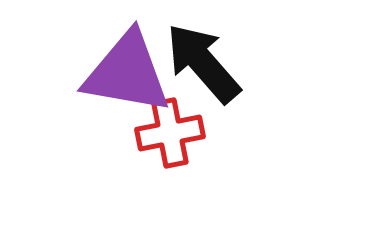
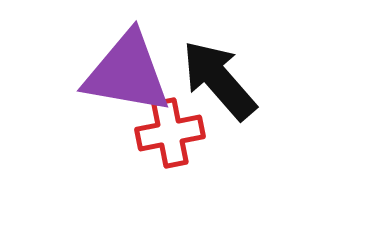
black arrow: moved 16 px right, 17 px down
